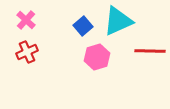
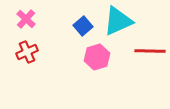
pink cross: moved 1 px up
